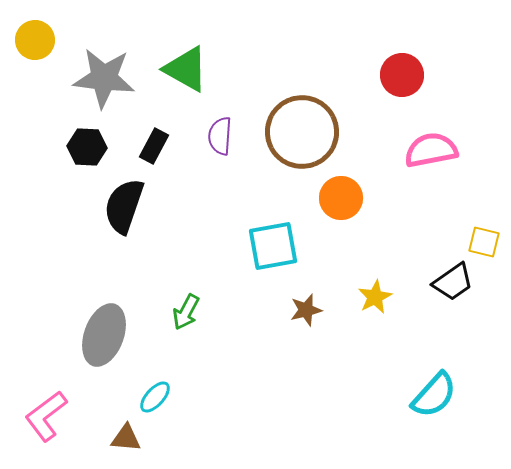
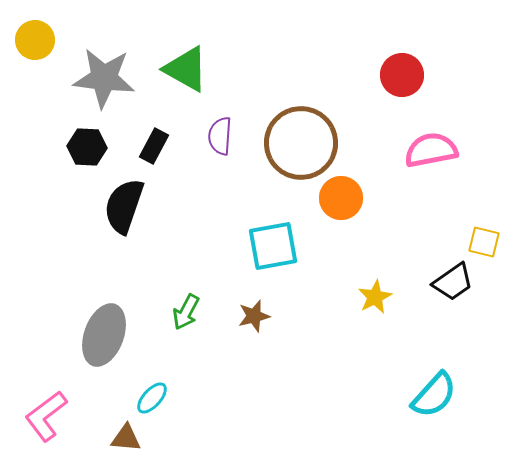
brown circle: moved 1 px left, 11 px down
brown star: moved 52 px left, 6 px down
cyan ellipse: moved 3 px left, 1 px down
